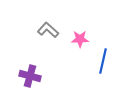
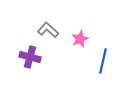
pink star: rotated 24 degrees counterclockwise
purple cross: moved 19 px up
